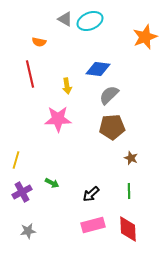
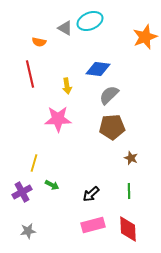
gray triangle: moved 9 px down
yellow line: moved 18 px right, 3 px down
green arrow: moved 2 px down
